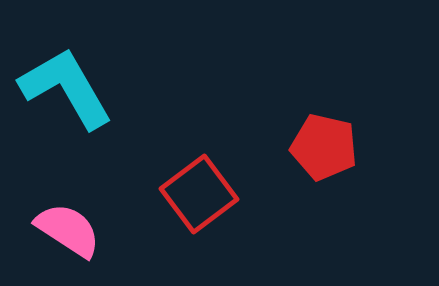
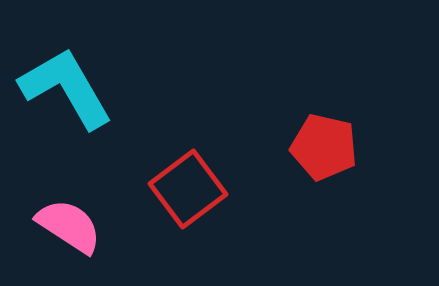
red square: moved 11 px left, 5 px up
pink semicircle: moved 1 px right, 4 px up
